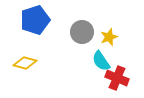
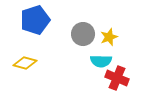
gray circle: moved 1 px right, 2 px down
cyan semicircle: rotated 55 degrees counterclockwise
